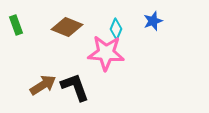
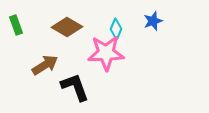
brown diamond: rotated 8 degrees clockwise
pink star: rotated 6 degrees counterclockwise
brown arrow: moved 2 px right, 20 px up
